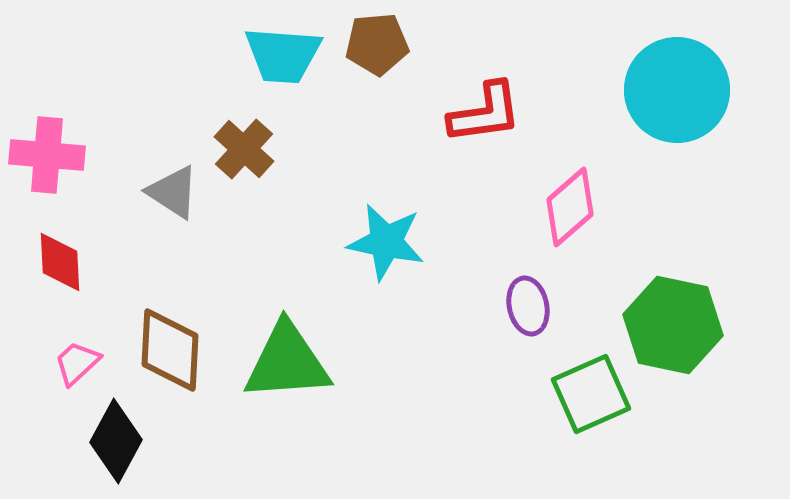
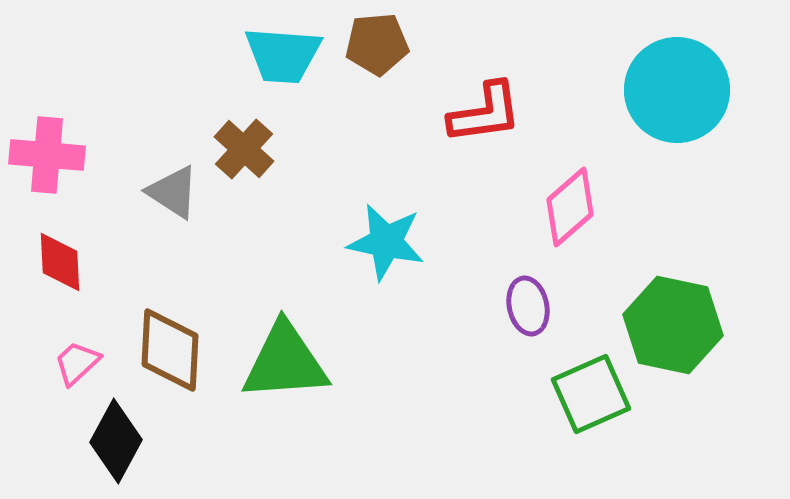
green triangle: moved 2 px left
